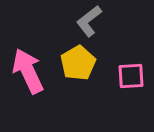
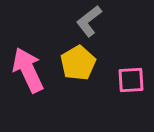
pink arrow: moved 1 px up
pink square: moved 4 px down
